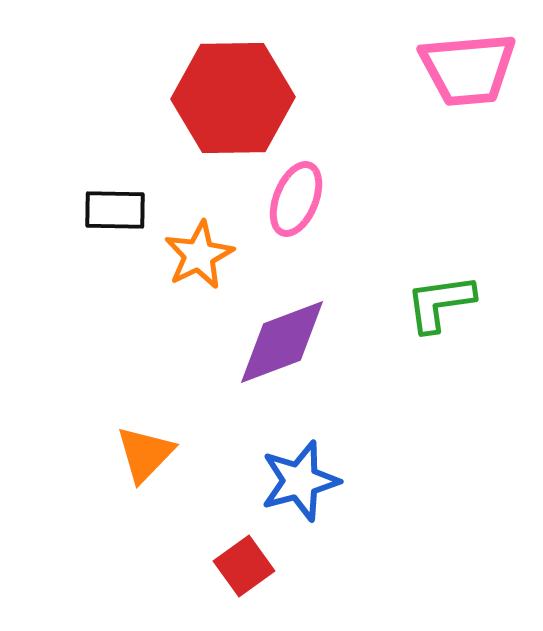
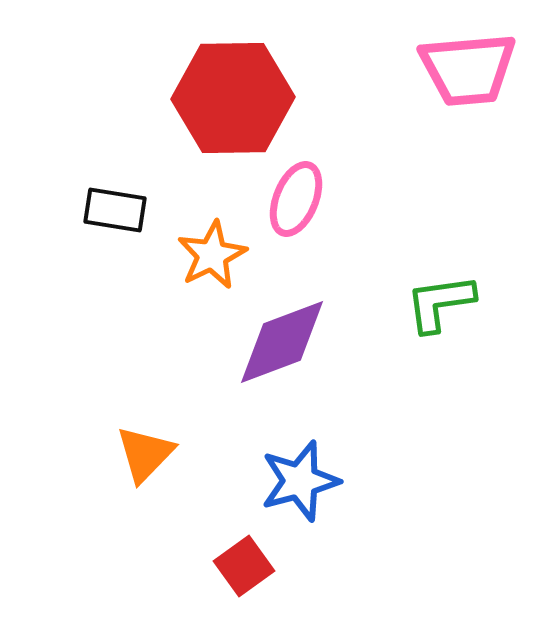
black rectangle: rotated 8 degrees clockwise
orange star: moved 13 px right
